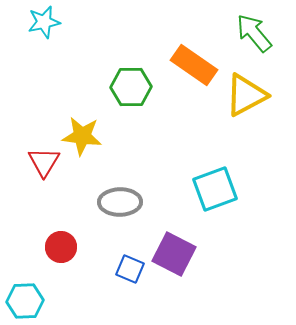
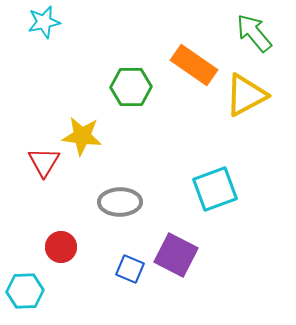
purple square: moved 2 px right, 1 px down
cyan hexagon: moved 10 px up
